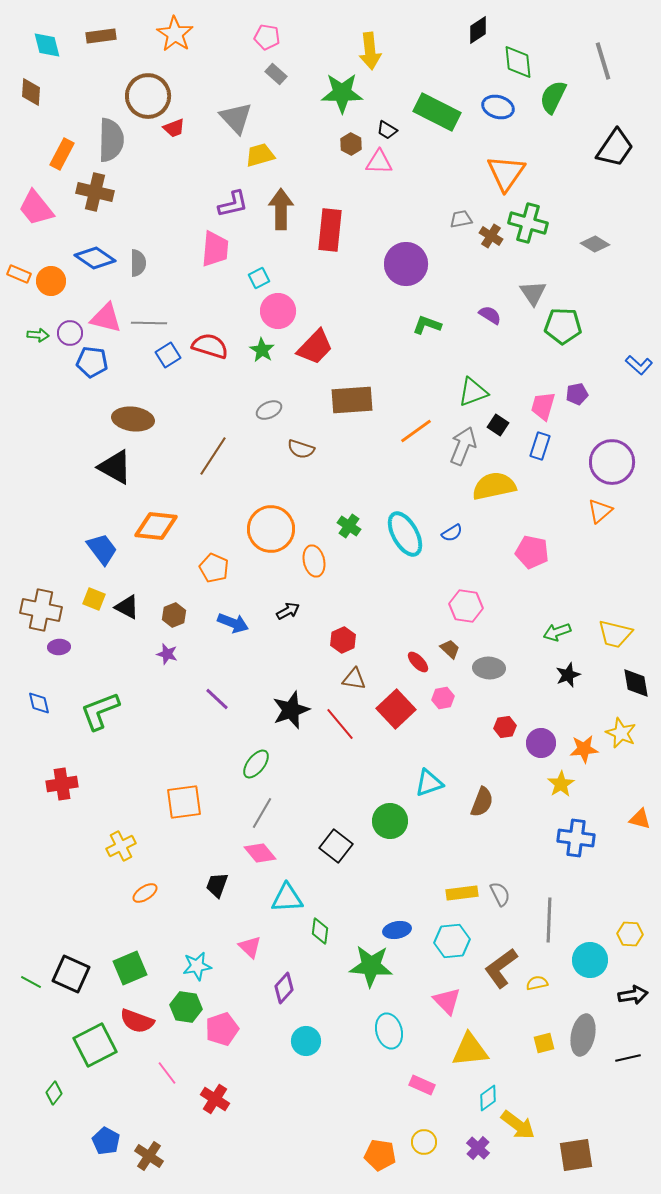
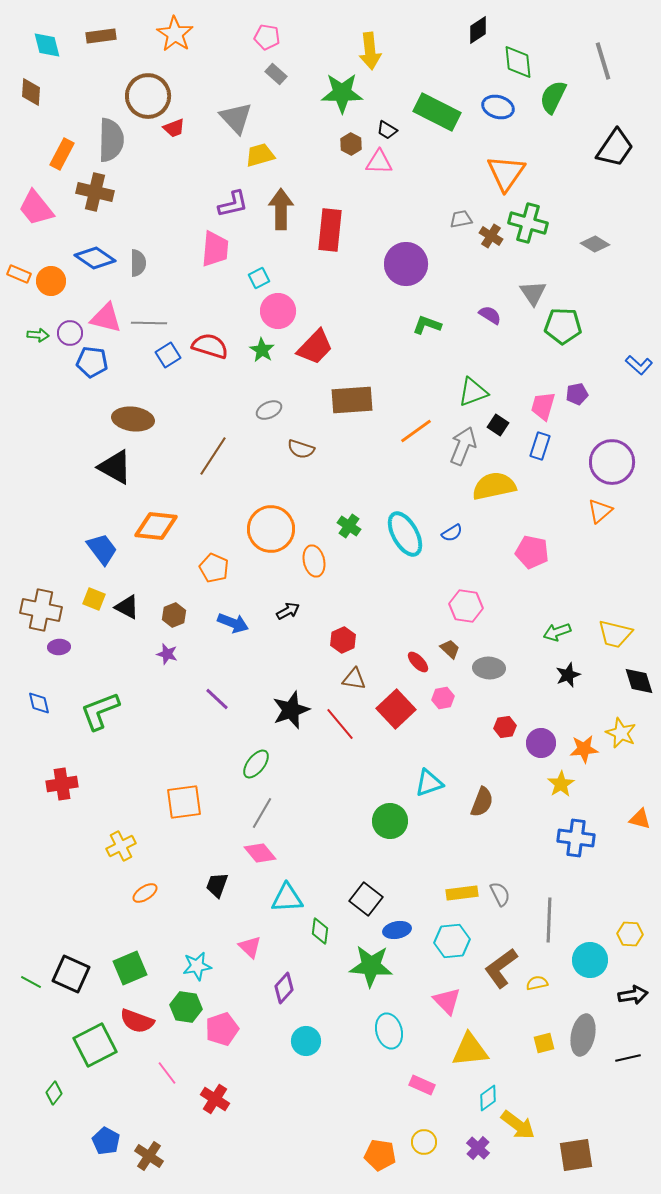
black diamond at (636, 683): moved 3 px right, 2 px up; rotated 8 degrees counterclockwise
black square at (336, 846): moved 30 px right, 53 px down
